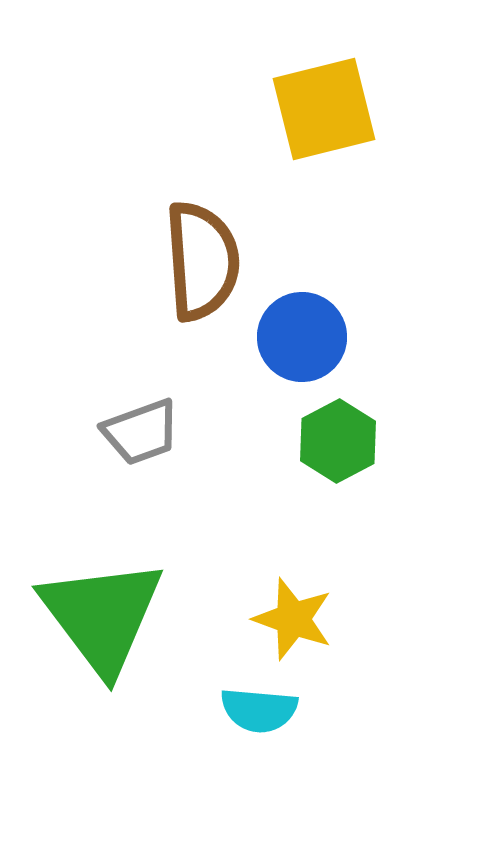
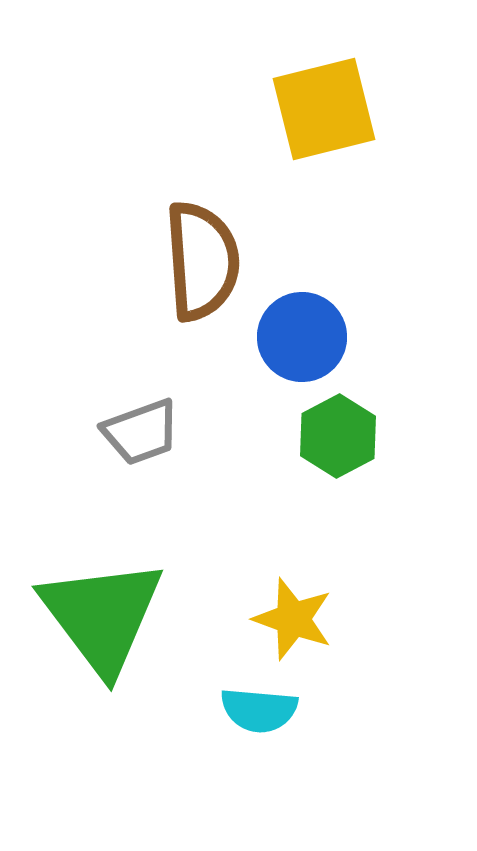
green hexagon: moved 5 px up
